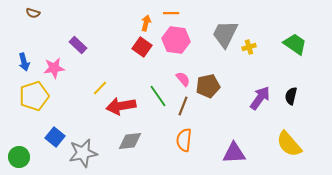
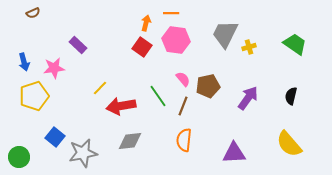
brown semicircle: rotated 40 degrees counterclockwise
purple arrow: moved 12 px left
